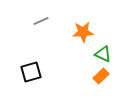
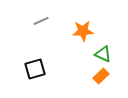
orange star: moved 1 px up
black square: moved 4 px right, 3 px up
